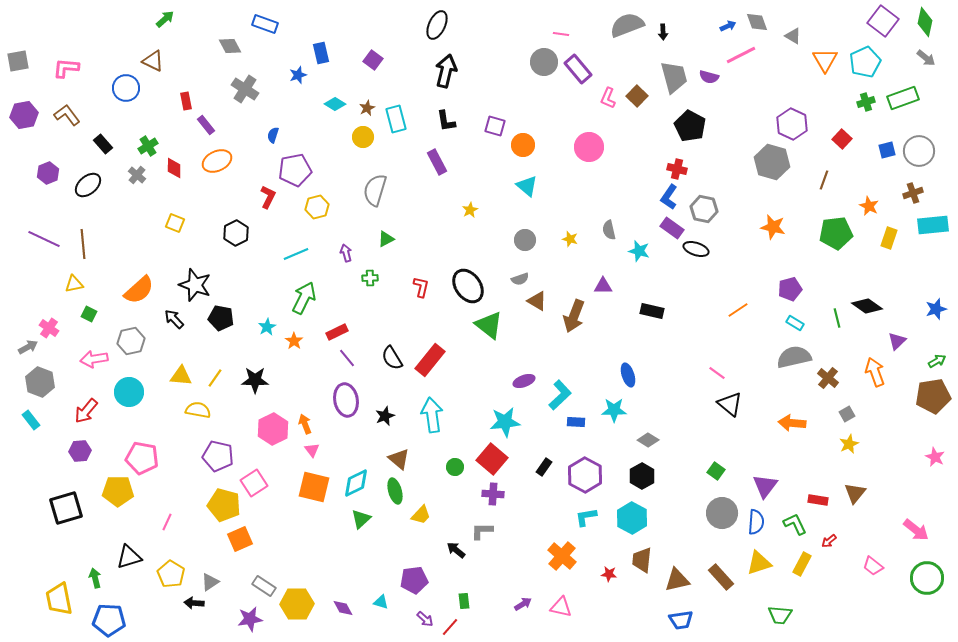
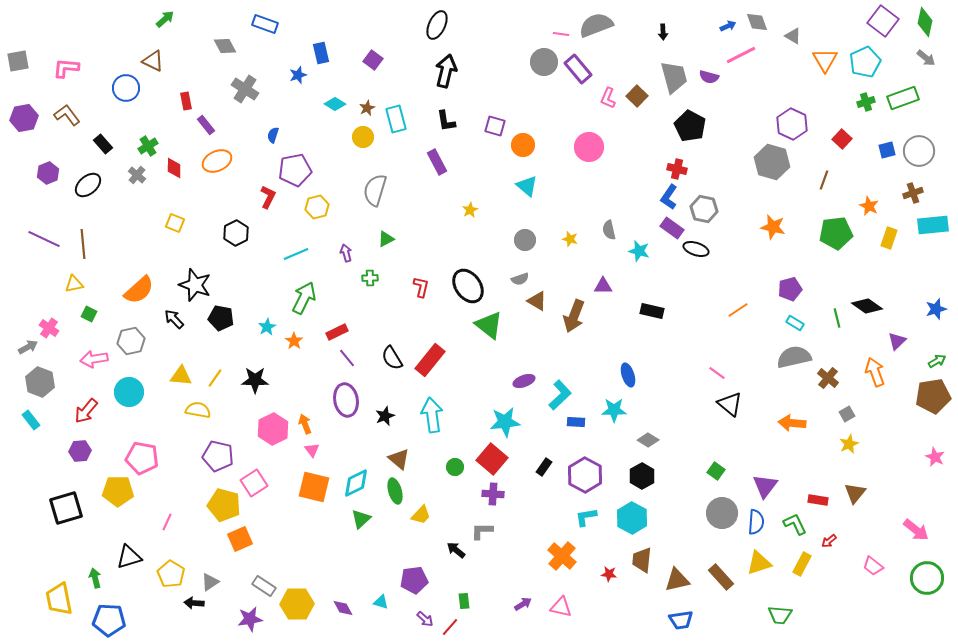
gray semicircle at (627, 25): moved 31 px left
gray diamond at (230, 46): moved 5 px left
purple hexagon at (24, 115): moved 3 px down
